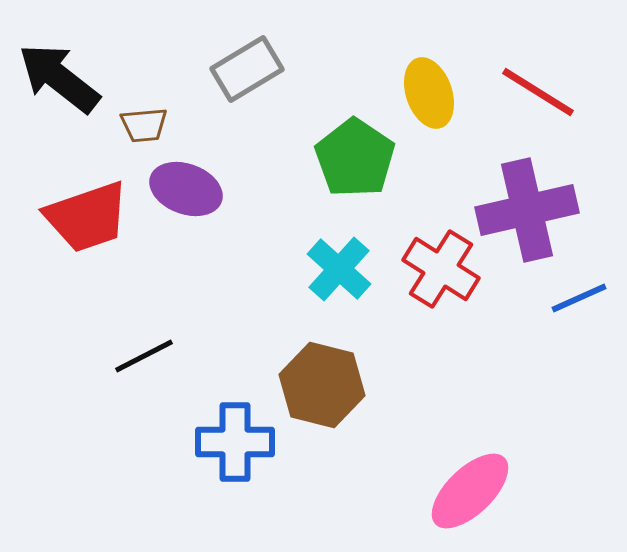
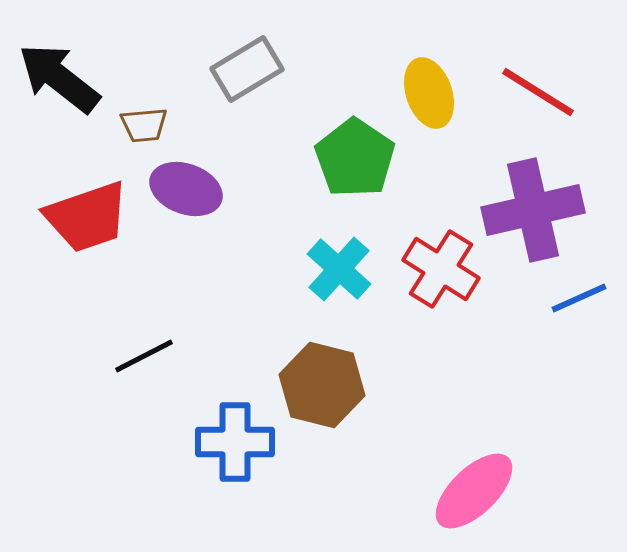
purple cross: moved 6 px right
pink ellipse: moved 4 px right
